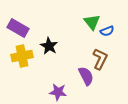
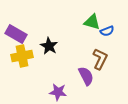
green triangle: rotated 36 degrees counterclockwise
purple rectangle: moved 2 px left, 6 px down
